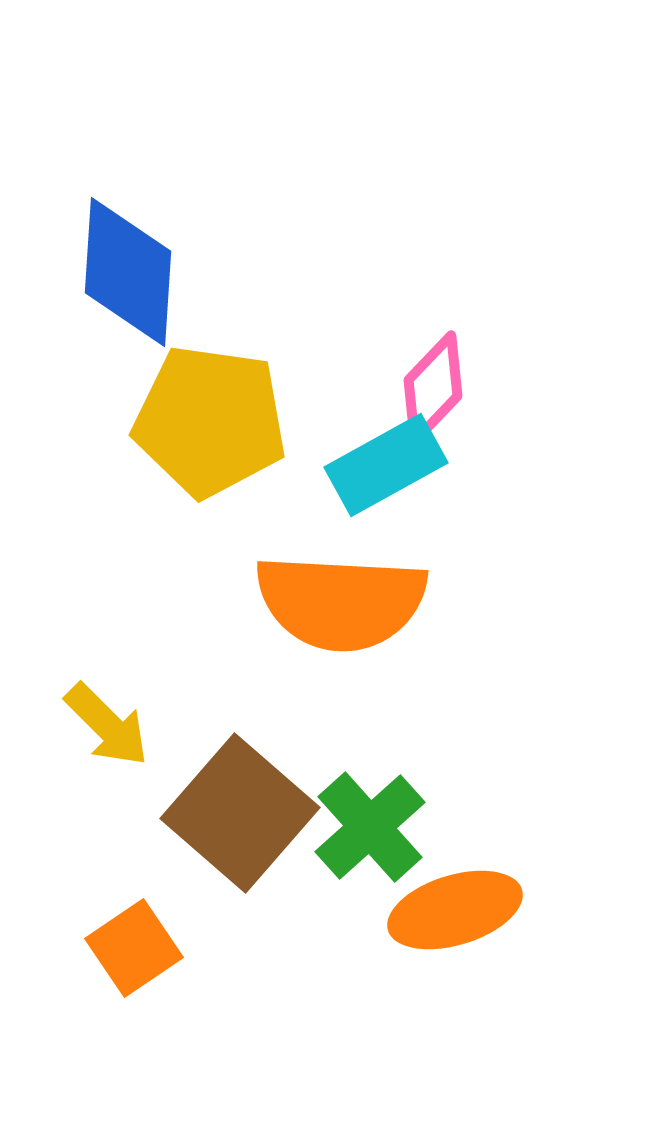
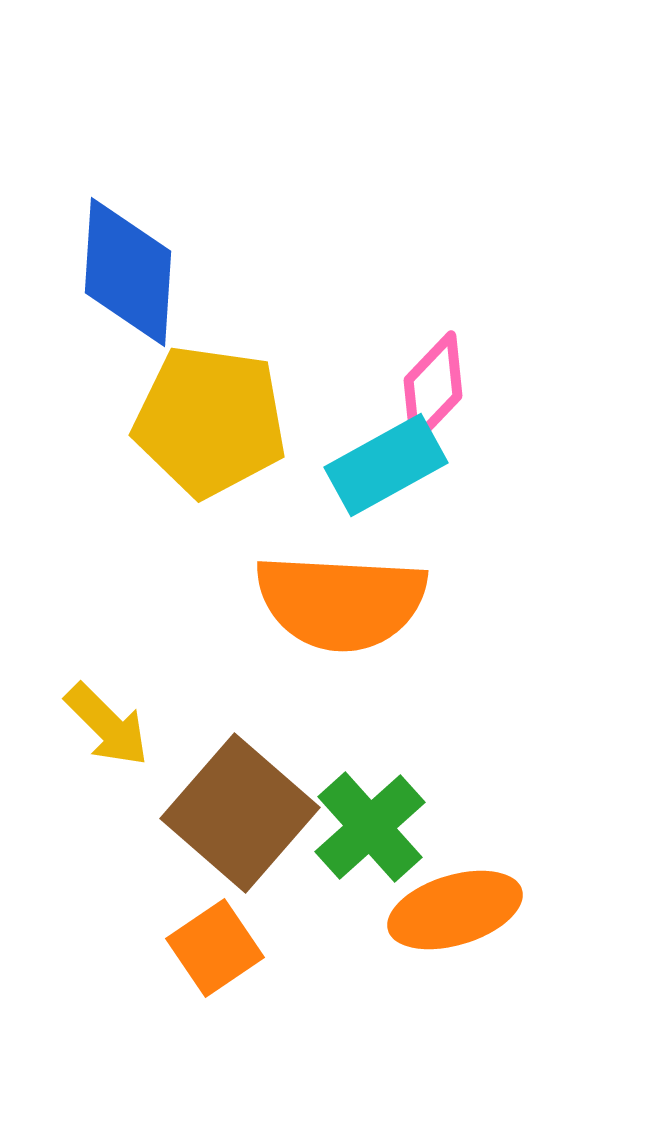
orange square: moved 81 px right
